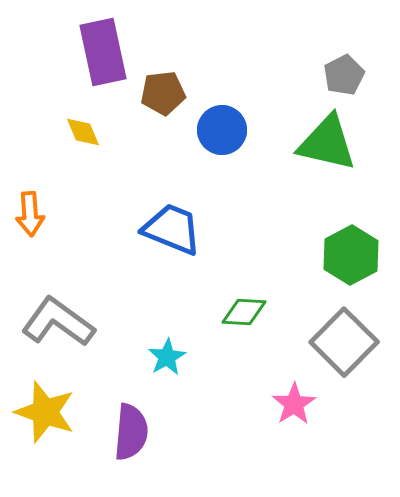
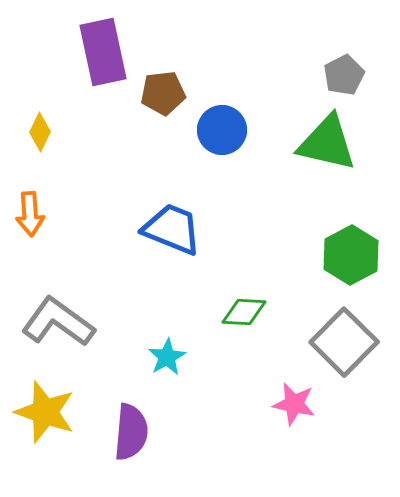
yellow diamond: moved 43 px left; rotated 48 degrees clockwise
pink star: rotated 27 degrees counterclockwise
